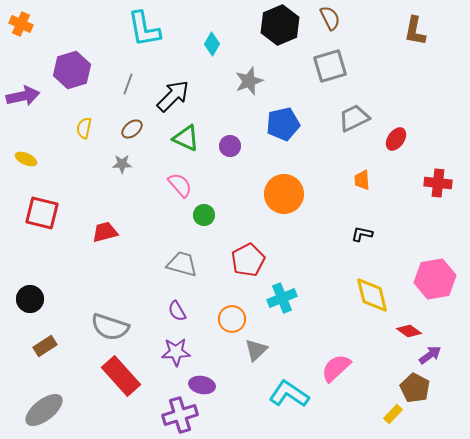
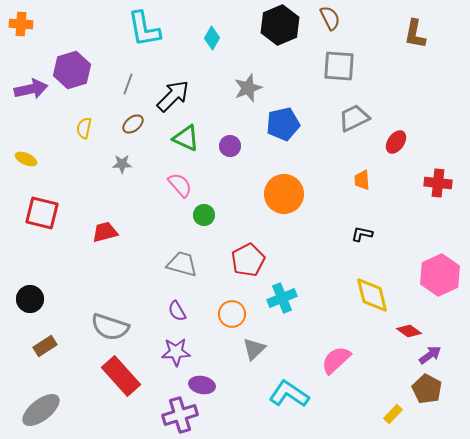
orange cross at (21, 24): rotated 20 degrees counterclockwise
brown L-shape at (415, 31): moved 3 px down
cyan diamond at (212, 44): moved 6 px up
gray square at (330, 66): moved 9 px right; rotated 20 degrees clockwise
gray star at (249, 81): moved 1 px left, 7 px down
purple arrow at (23, 96): moved 8 px right, 7 px up
brown ellipse at (132, 129): moved 1 px right, 5 px up
red ellipse at (396, 139): moved 3 px down
pink hexagon at (435, 279): moved 5 px right, 4 px up; rotated 15 degrees counterclockwise
orange circle at (232, 319): moved 5 px up
gray triangle at (256, 350): moved 2 px left, 1 px up
pink semicircle at (336, 368): moved 8 px up
brown pentagon at (415, 388): moved 12 px right, 1 px down
gray ellipse at (44, 410): moved 3 px left
